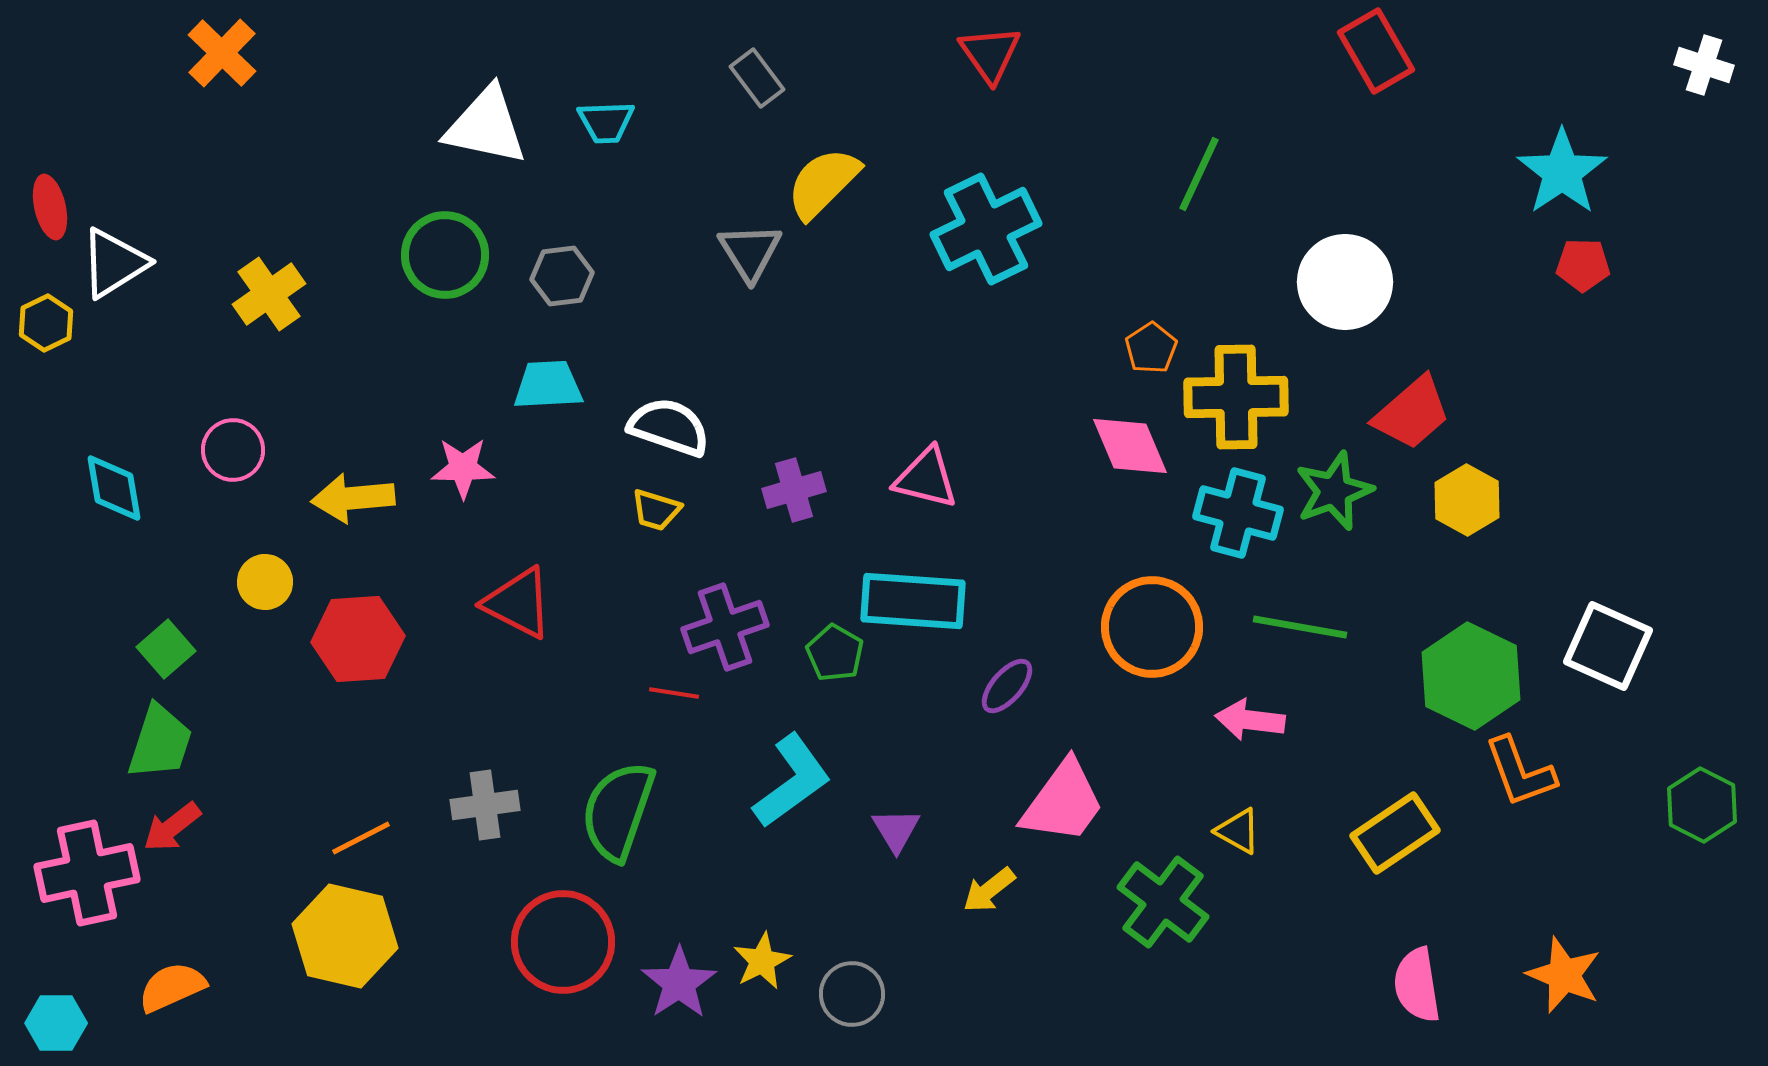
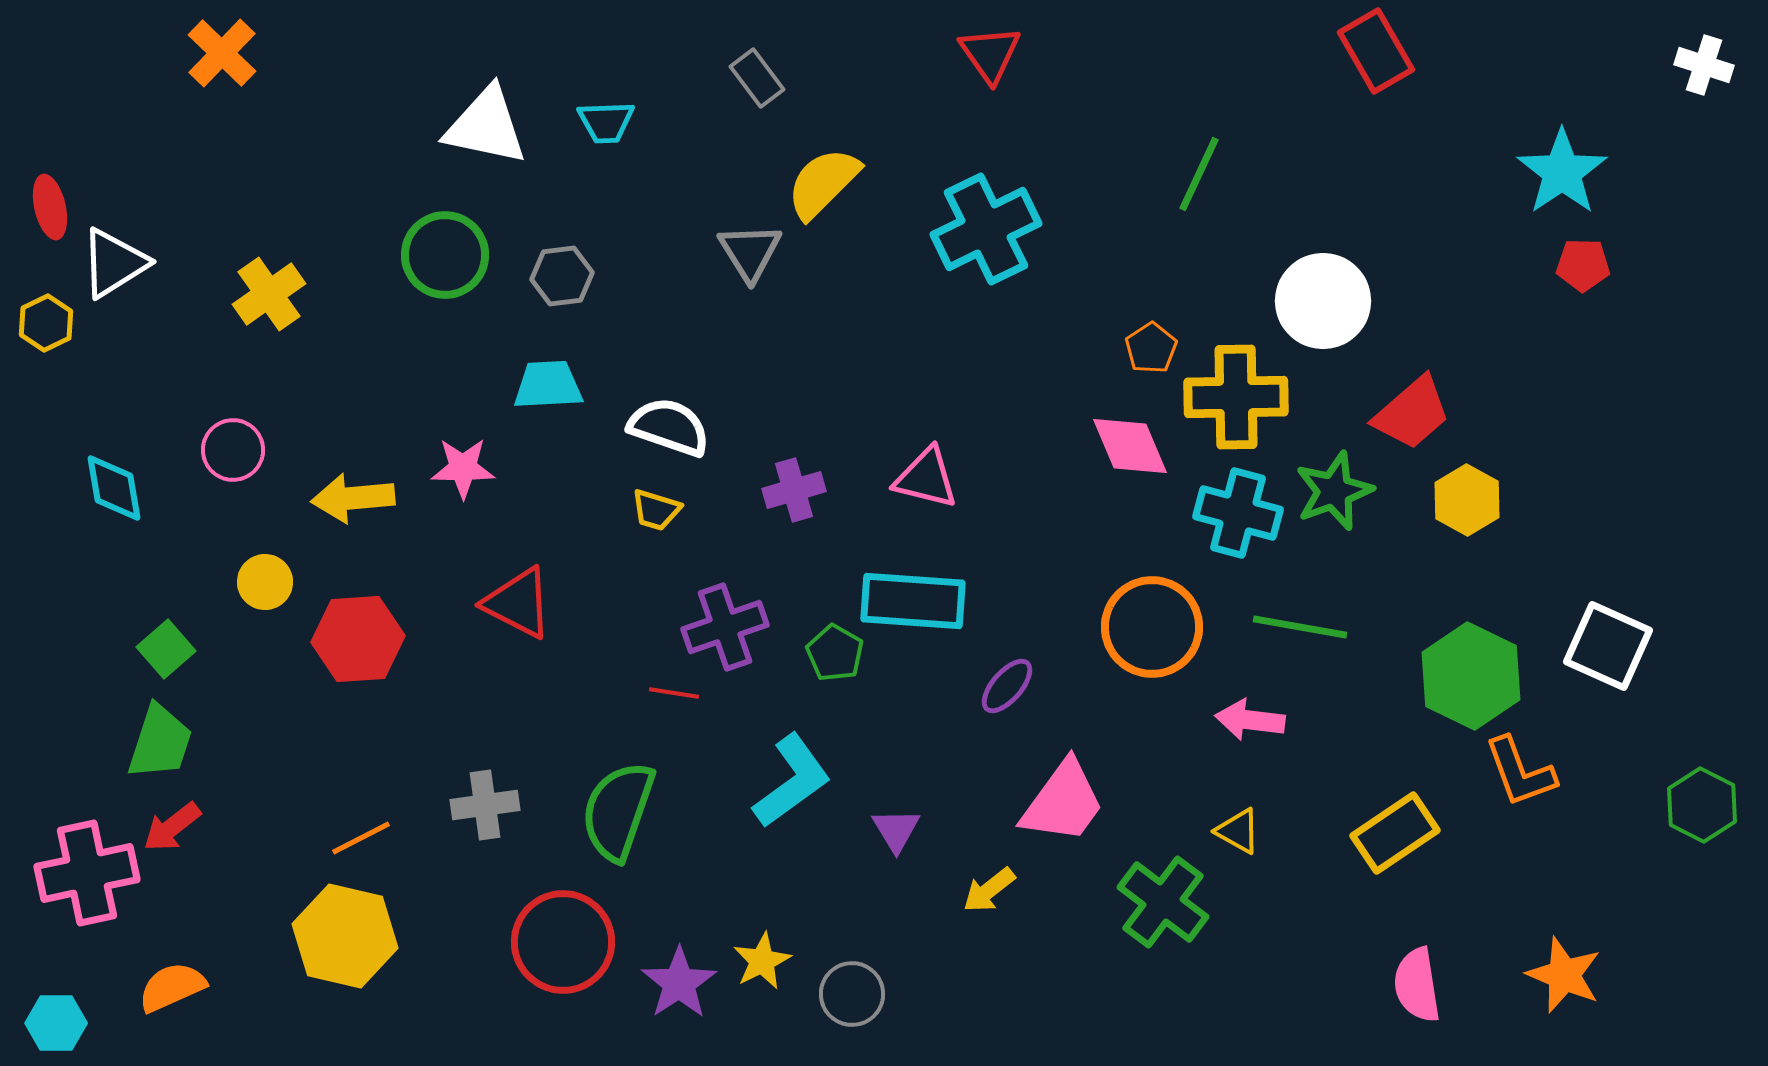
white circle at (1345, 282): moved 22 px left, 19 px down
